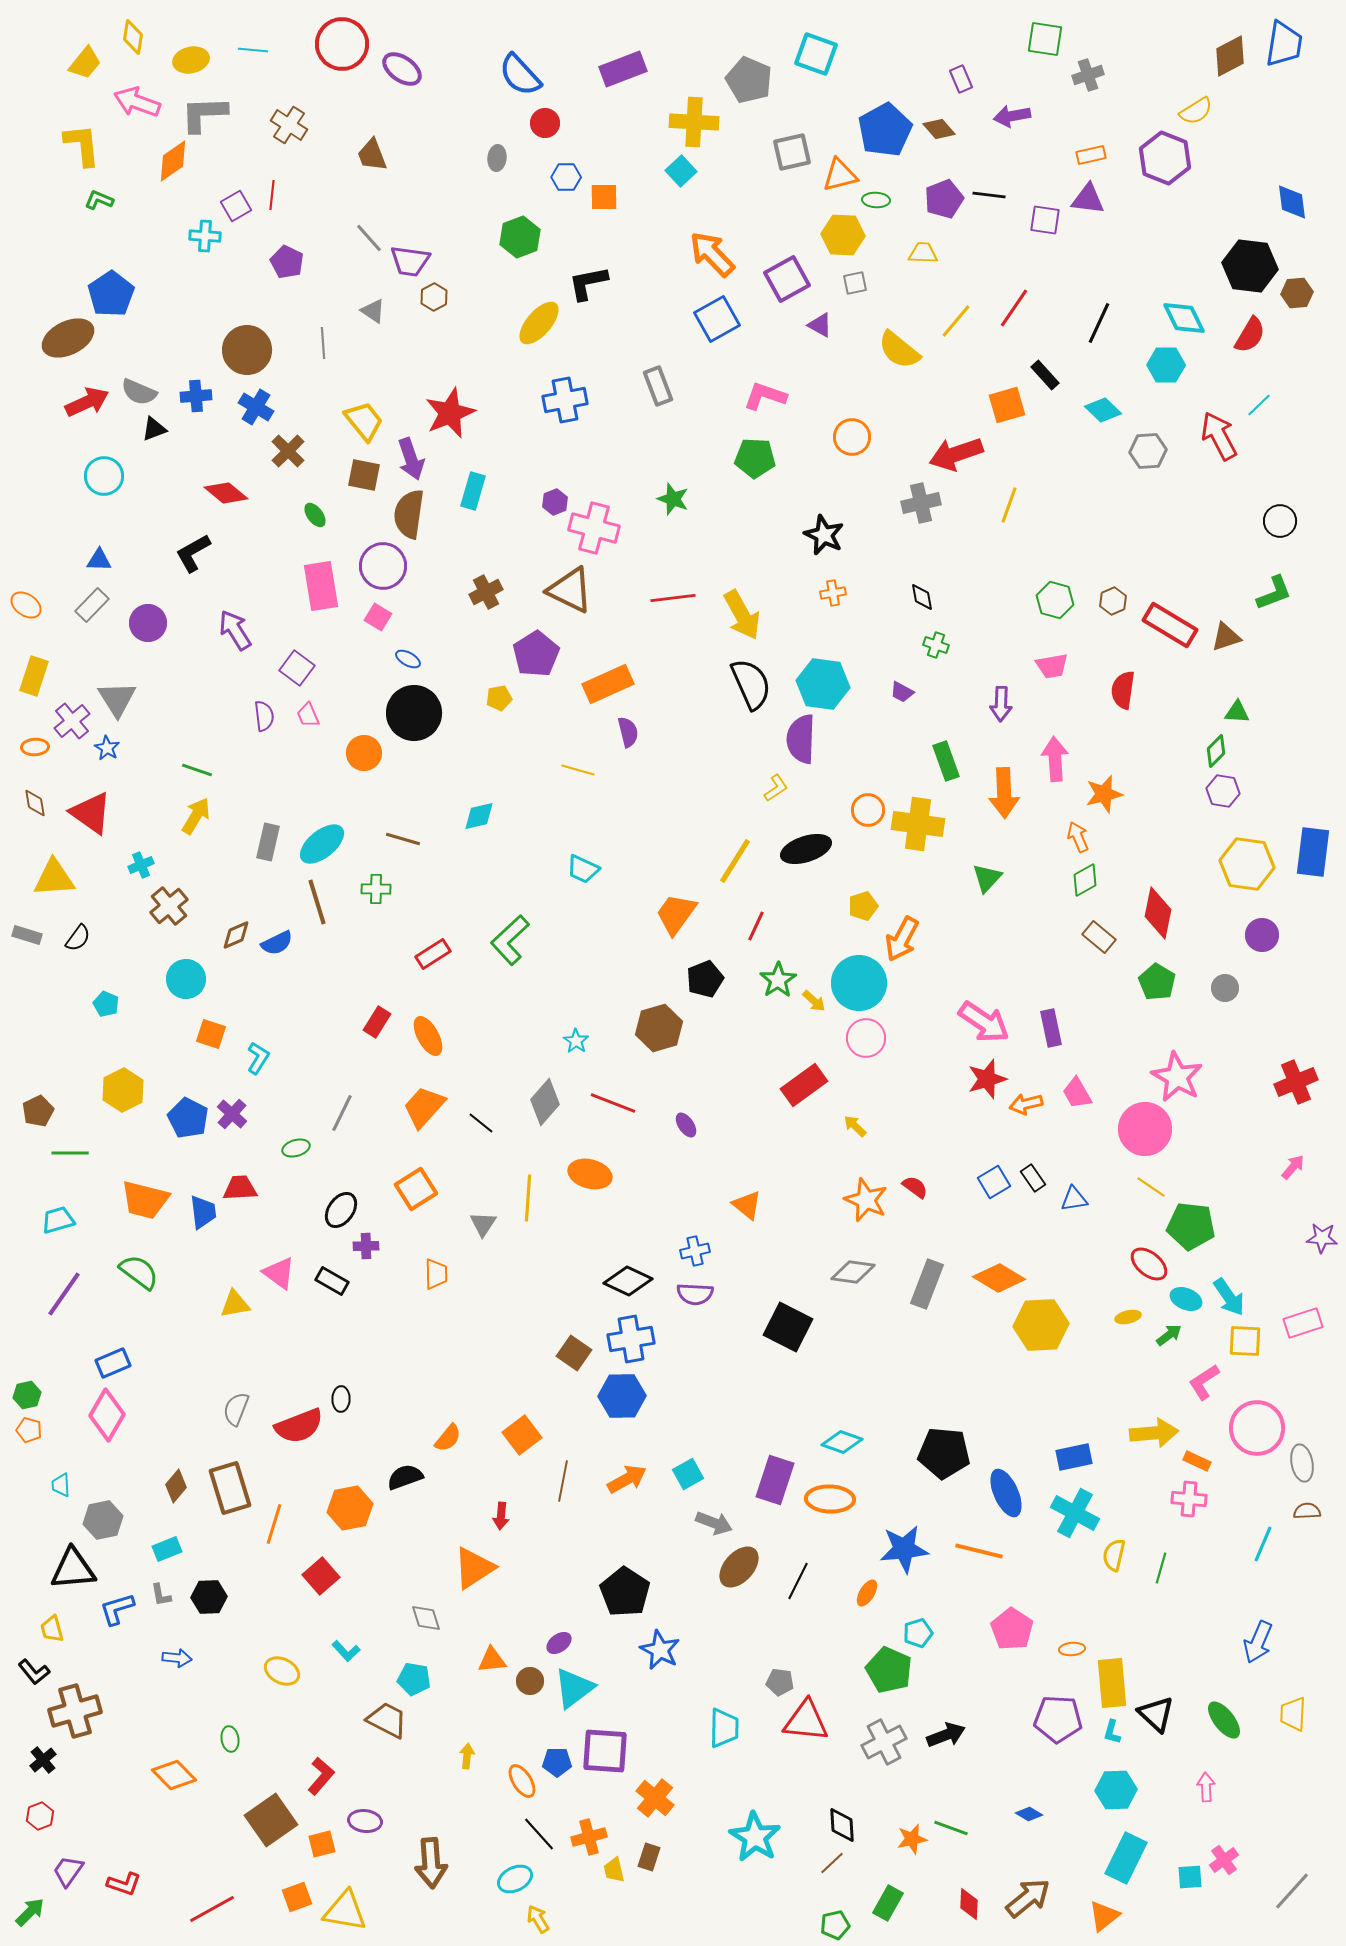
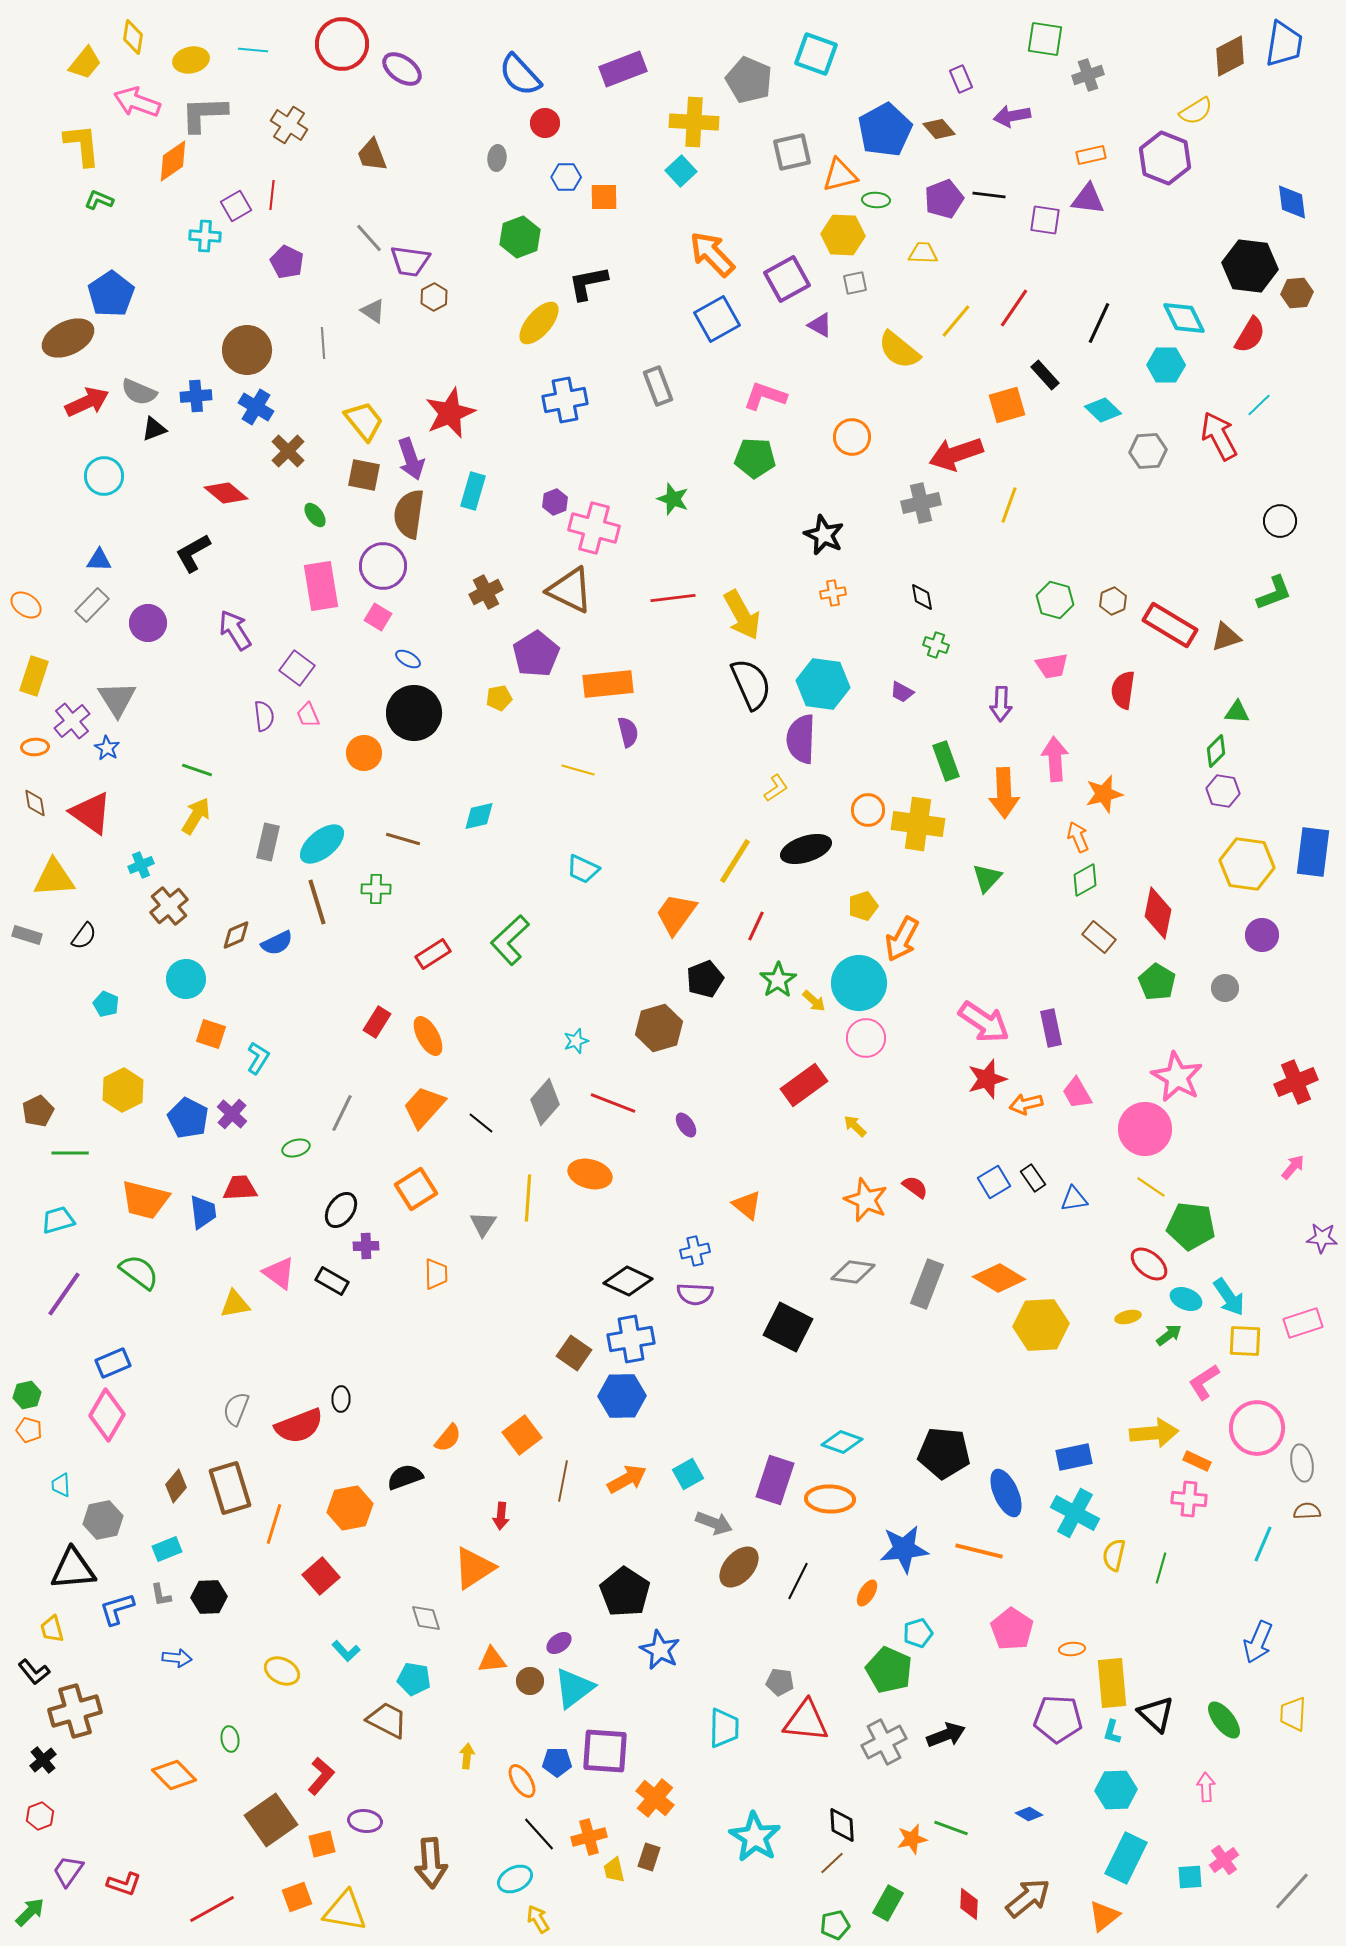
orange rectangle at (608, 684): rotated 18 degrees clockwise
black semicircle at (78, 938): moved 6 px right, 2 px up
cyan star at (576, 1041): rotated 20 degrees clockwise
